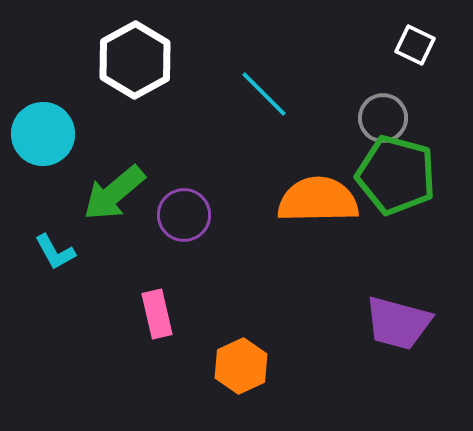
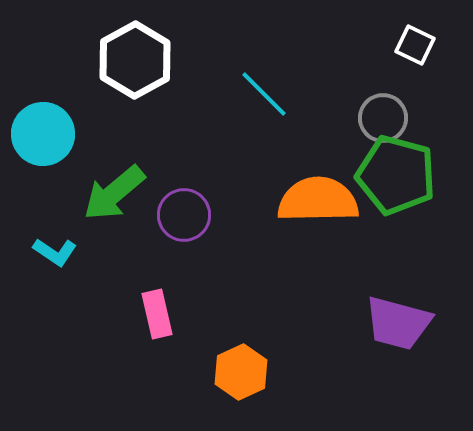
cyan L-shape: rotated 27 degrees counterclockwise
orange hexagon: moved 6 px down
